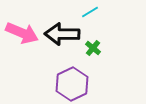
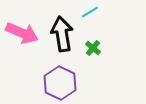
black arrow: rotated 80 degrees clockwise
purple hexagon: moved 12 px left, 1 px up; rotated 8 degrees counterclockwise
